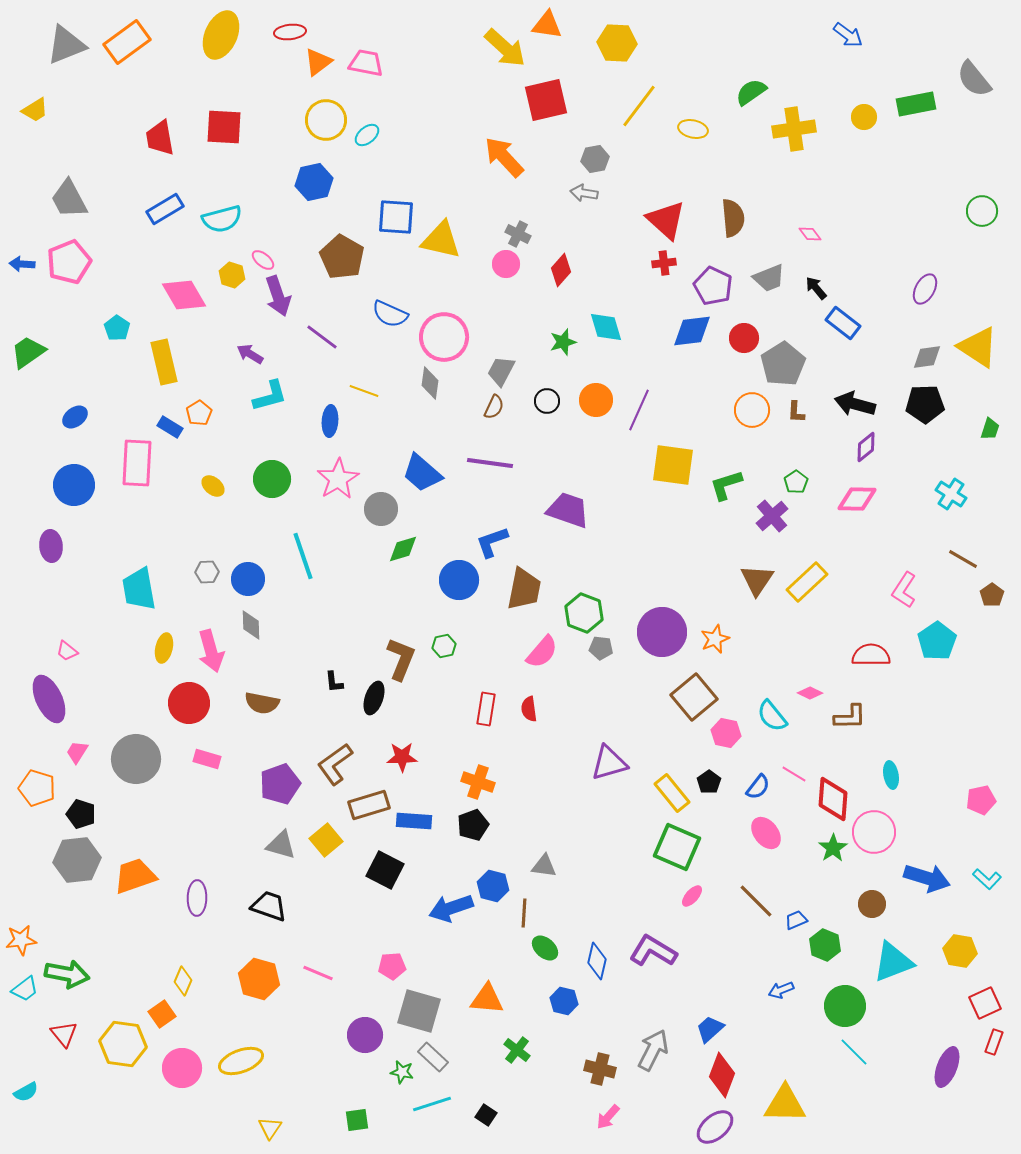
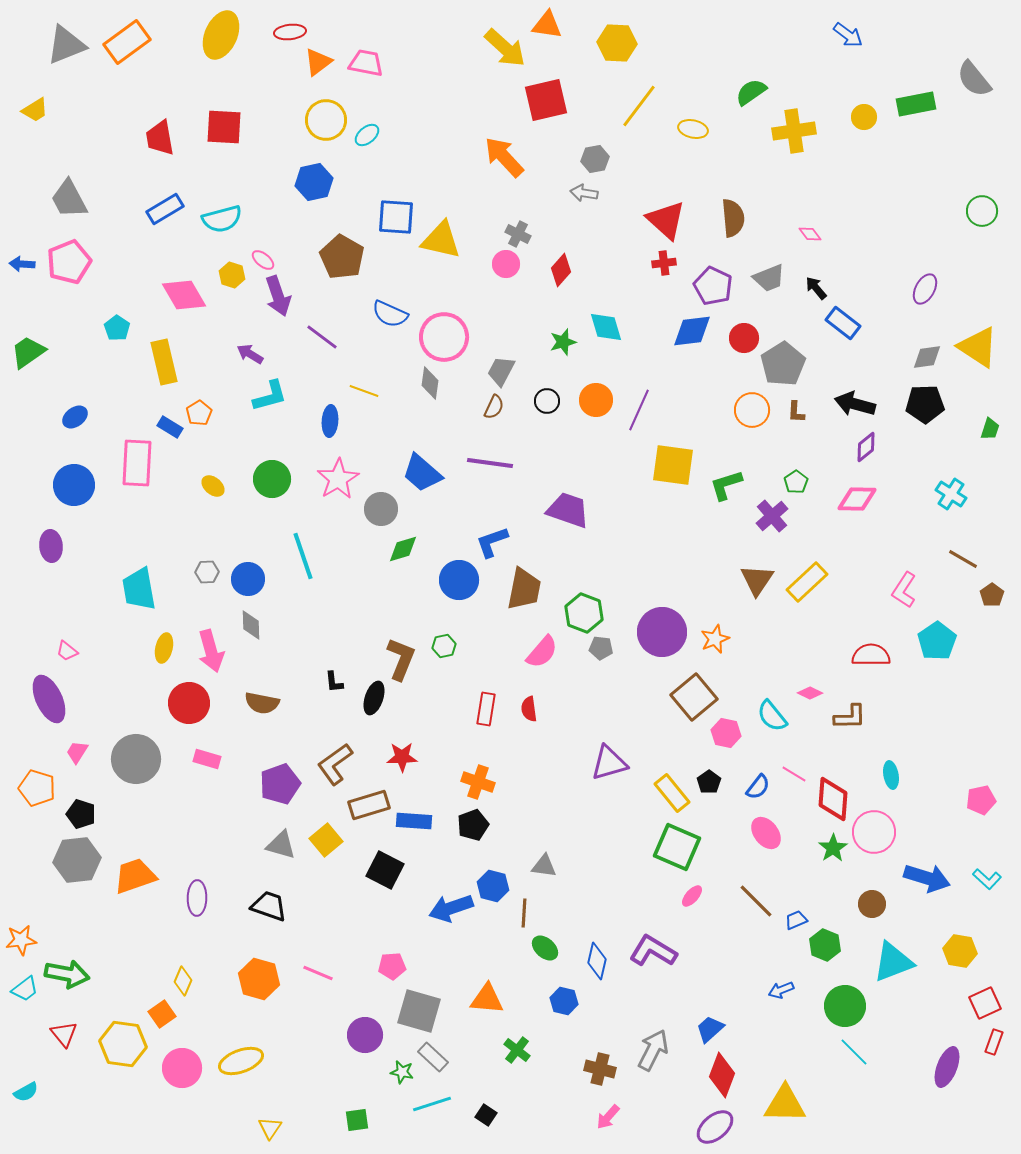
yellow cross at (794, 129): moved 2 px down
